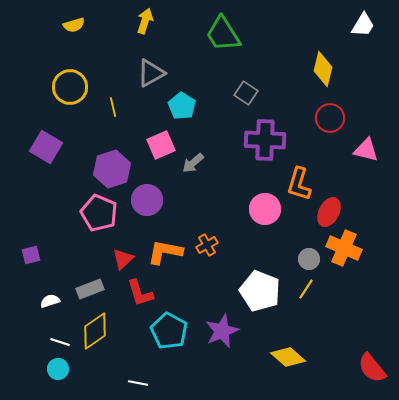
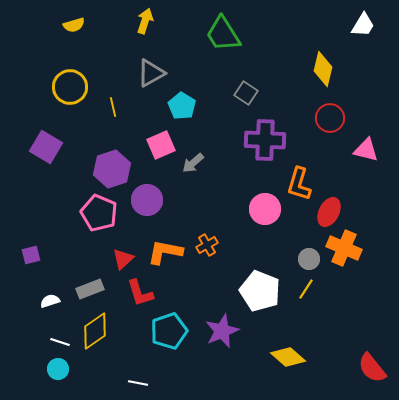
cyan pentagon at (169, 331): rotated 24 degrees clockwise
